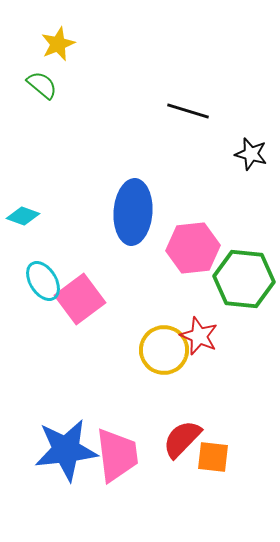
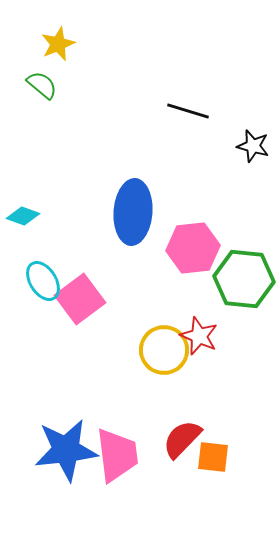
black star: moved 2 px right, 8 px up
